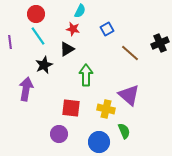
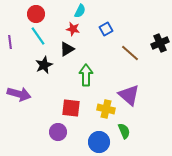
blue square: moved 1 px left
purple arrow: moved 7 px left, 5 px down; rotated 95 degrees clockwise
purple circle: moved 1 px left, 2 px up
